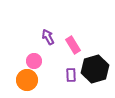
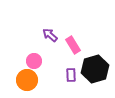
purple arrow: moved 2 px right, 2 px up; rotated 21 degrees counterclockwise
